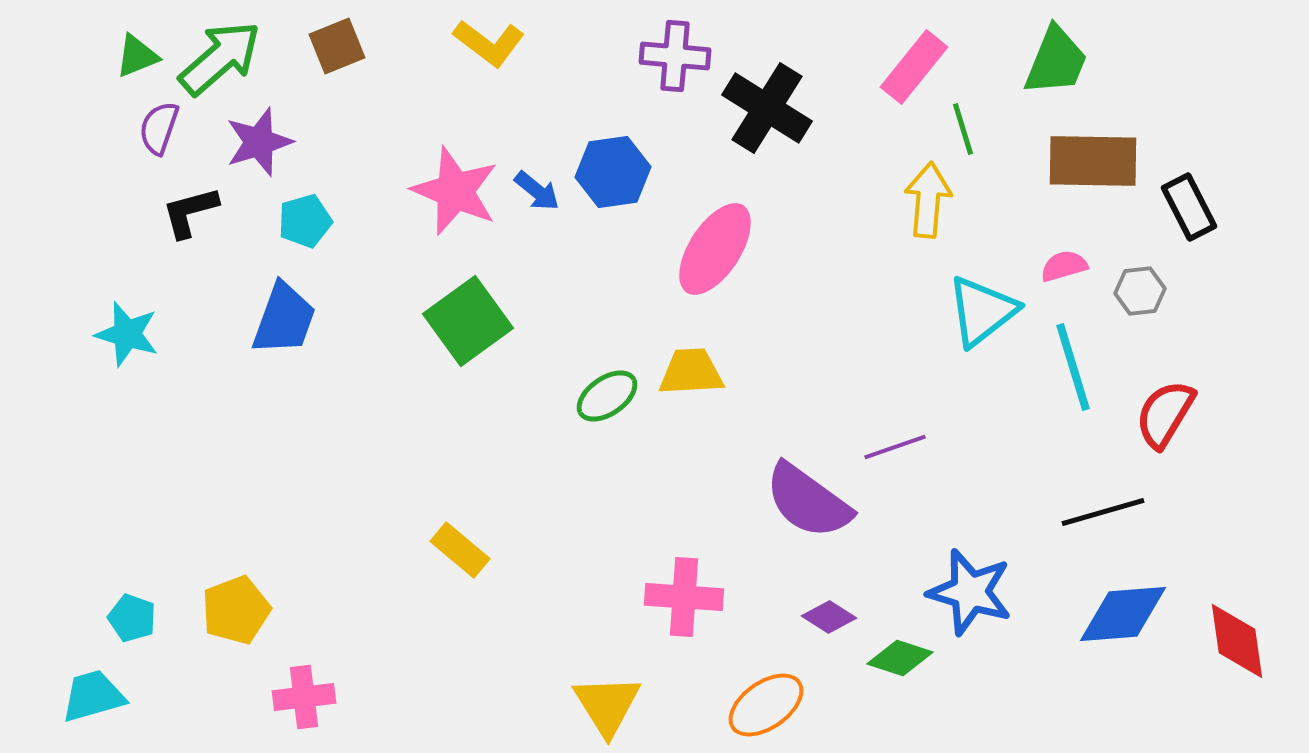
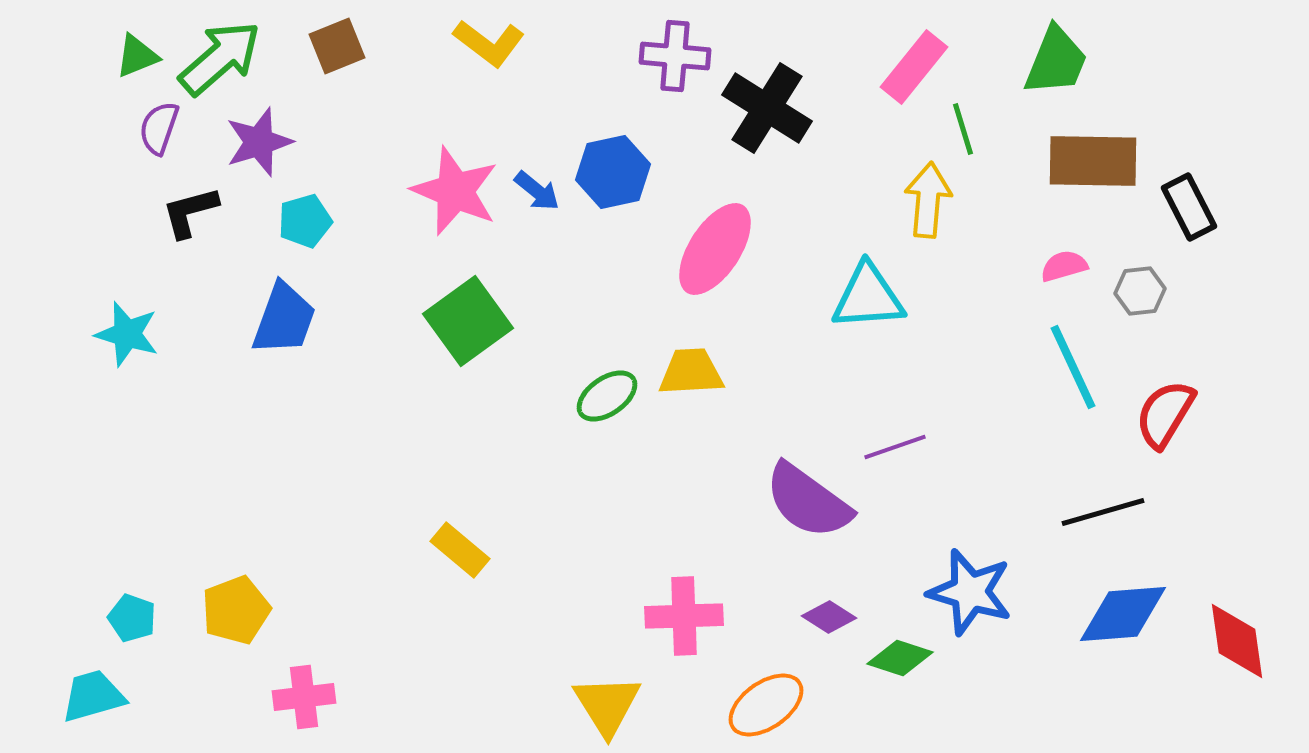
blue hexagon at (613, 172): rotated 4 degrees counterclockwise
cyan triangle at (982, 311): moved 114 px left, 14 px up; rotated 34 degrees clockwise
cyan line at (1073, 367): rotated 8 degrees counterclockwise
pink cross at (684, 597): moved 19 px down; rotated 6 degrees counterclockwise
